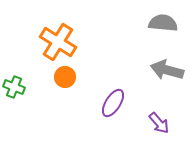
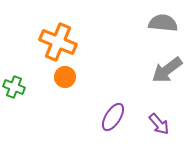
orange cross: rotated 9 degrees counterclockwise
gray arrow: rotated 52 degrees counterclockwise
purple ellipse: moved 14 px down
purple arrow: moved 1 px down
